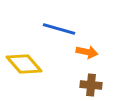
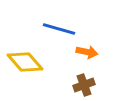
yellow diamond: moved 1 px right, 2 px up
brown cross: moved 7 px left; rotated 25 degrees counterclockwise
